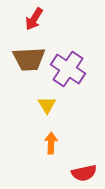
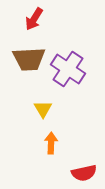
yellow triangle: moved 4 px left, 4 px down
